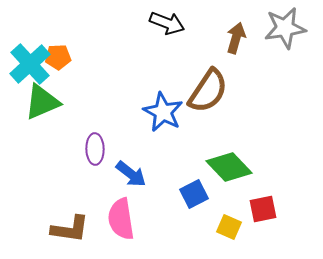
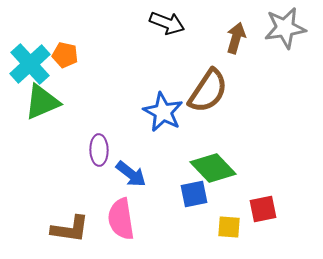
orange pentagon: moved 7 px right, 2 px up; rotated 15 degrees clockwise
purple ellipse: moved 4 px right, 1 px down
green diamond: moved 16 px left, 1 px down
blue square: rotated 16 degrees clockwise
yellow square: rotated 20 degrees counterclockwise
